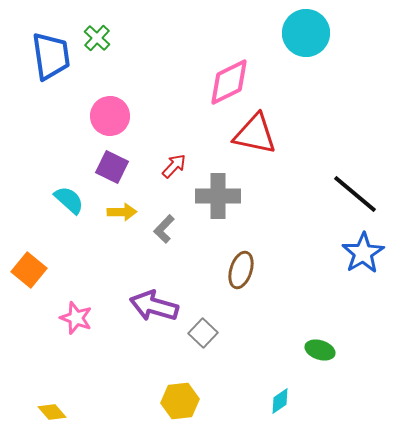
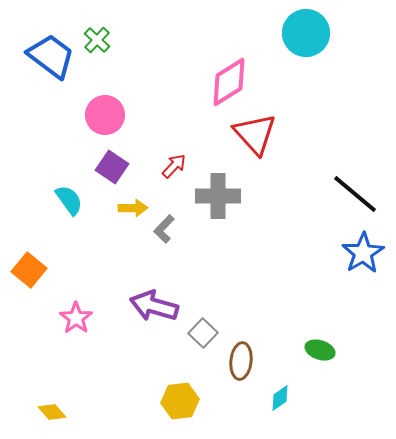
green cross: moved 2 px down
blue trapezoid: rotated 45 degrees counterclockwise
pink diamond: rotated 6 degrees counterclockwise
pink circle: moved 5 px left, 1 px up
red triangle: rotated 36 degrees clockwise
purple square: rotated 8 degrees clockwise
cyan semicircle: rotated 12 degrees clockwise
yellow arrow: moved 11 px right, 4 px up
brown ellipse: moved 91 px down; rotated 12 degrees counterclockwise
pink star: rotated 16 degrees clockwise
cyan diamond: moved 3 px up
